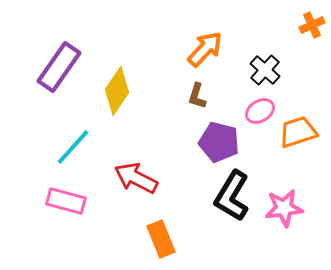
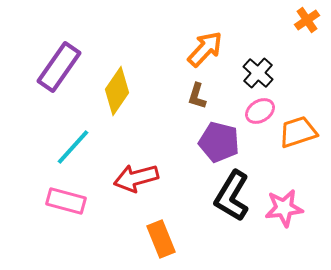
orange cross: moved 5 px left, 5 px up; rotated 10 degrees counterclockwise
black cross: moved 7 px left, 3 px down
red arrow: rotated 42 degrees counterclockwise
